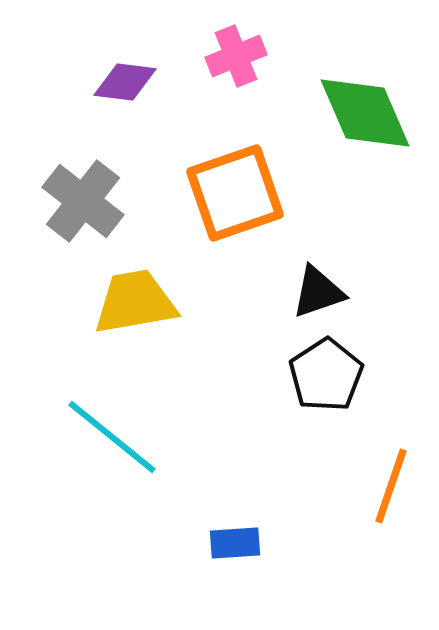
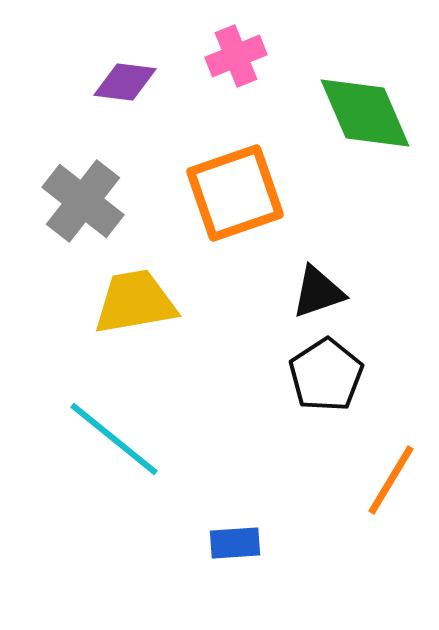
cyan line: moved 2 px right, 2 px down
orange line: moved 6 px up; rotated 12 degrees clockwise
